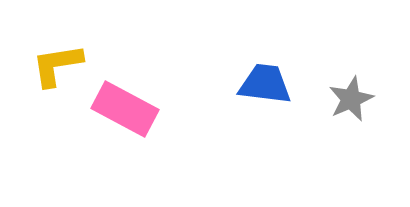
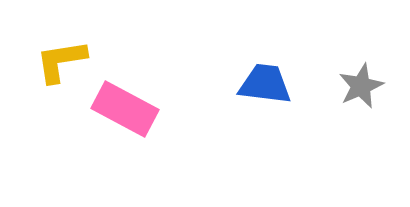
yellow L-shape: moved 4 px right, 4 px up
gray star: moved 10 px right, 13 px up
